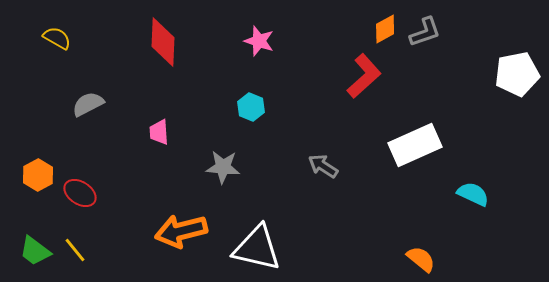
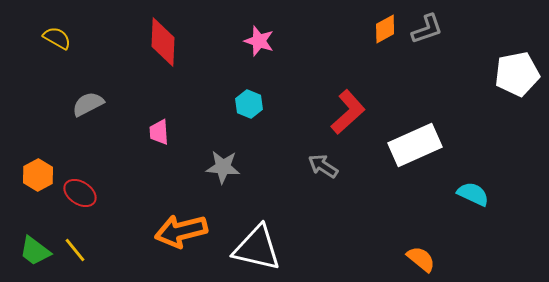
gray L-shape: moved 2 px right, 3 px up
red L-shape: moved 16 px left, 36 px down
cyan hexagon: moved 2 px left, 3 px up
